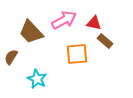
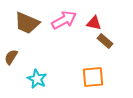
brown trapezoid: moved 4 px left, 9 px up; rotated 24 degrees counterclockwise
orange square: moved 16 px right, 23 px down
